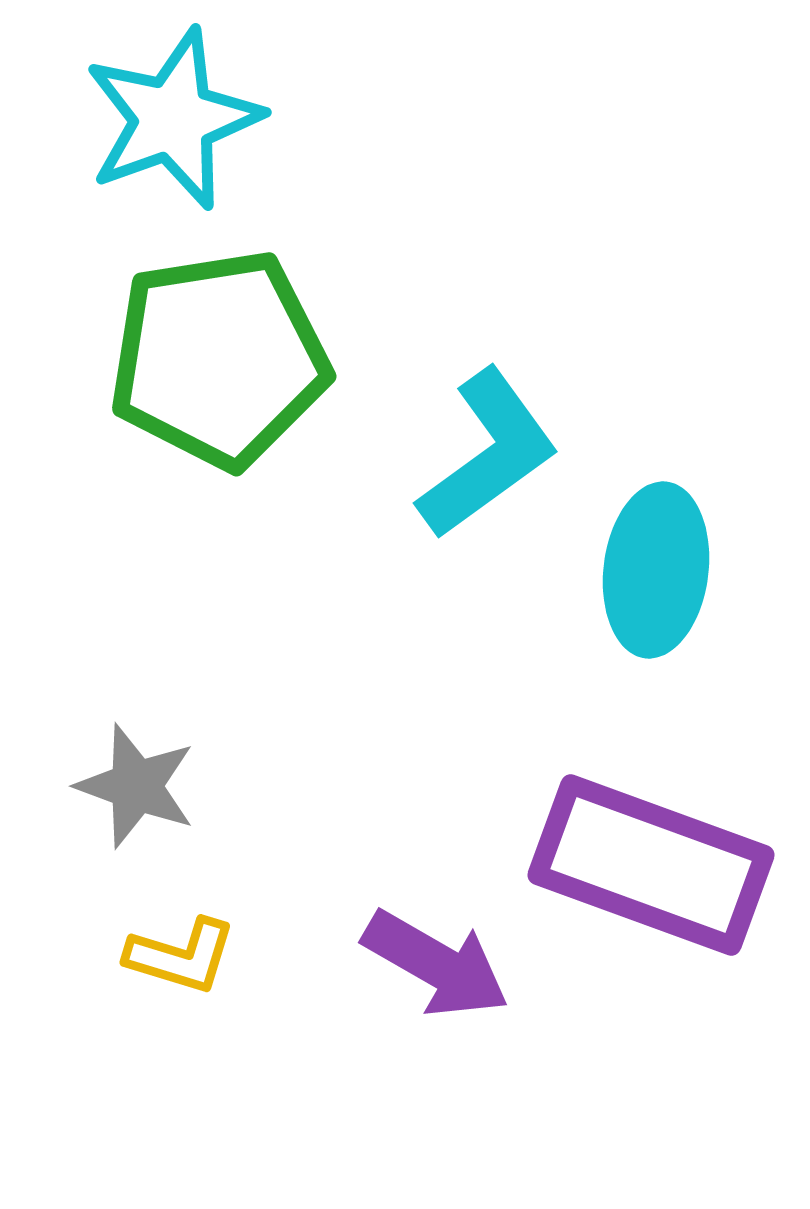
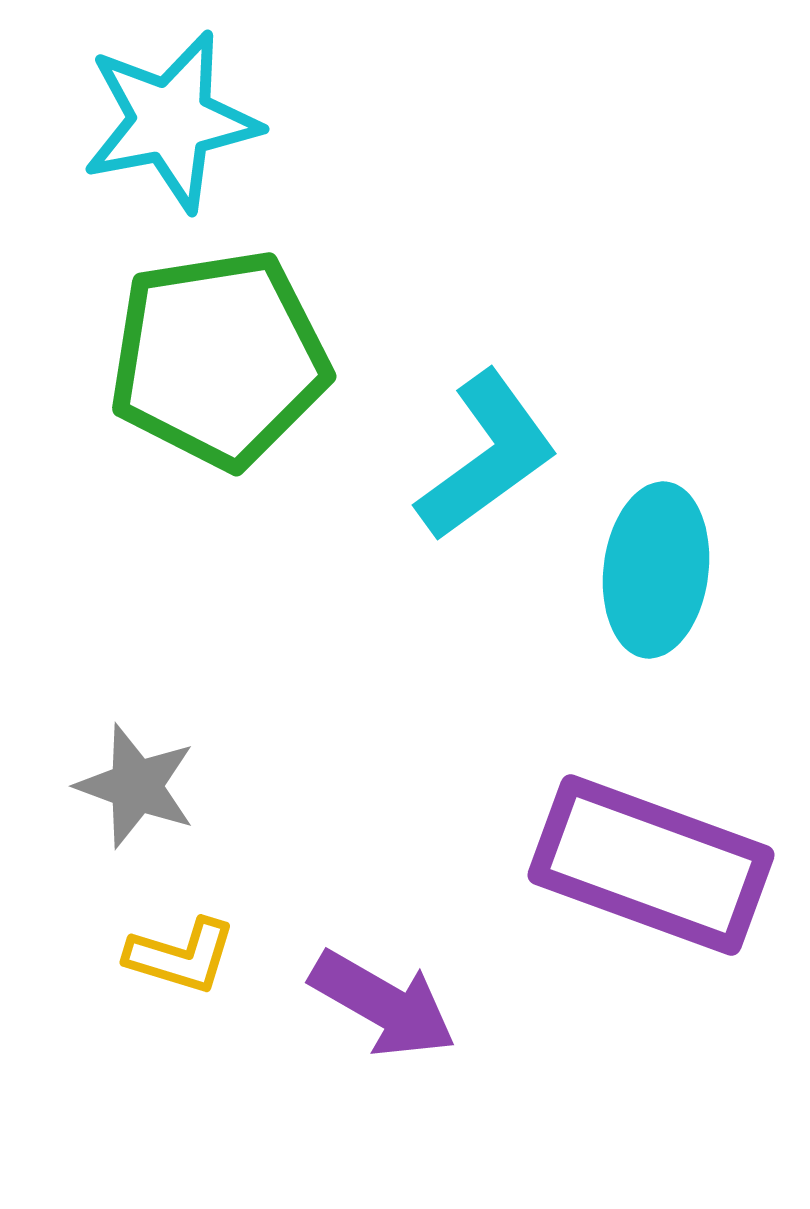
cyan star: moved 2 px left, 2 px down; rotated 9 degrees clockwise
cyan L-shape: moved 1 px left, 2 px down
purple arrow: moved 53 px left, 40 px down
